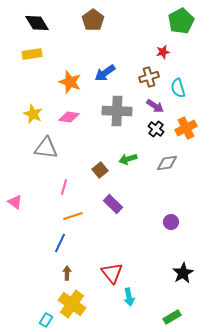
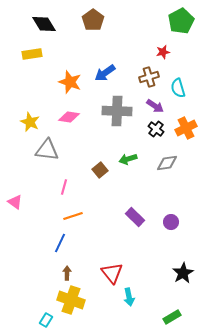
black diamond: moved 7 px right, 1 px down
yellow star: moved 3 px left, 8 px down
gray triangle: moved 1 px right, 2 px down
purple rectangle: moved 22 px right, 13 px down
yellow cross: moved 1 px left, 4 px up; rotated 16 degrees counterclockwise
